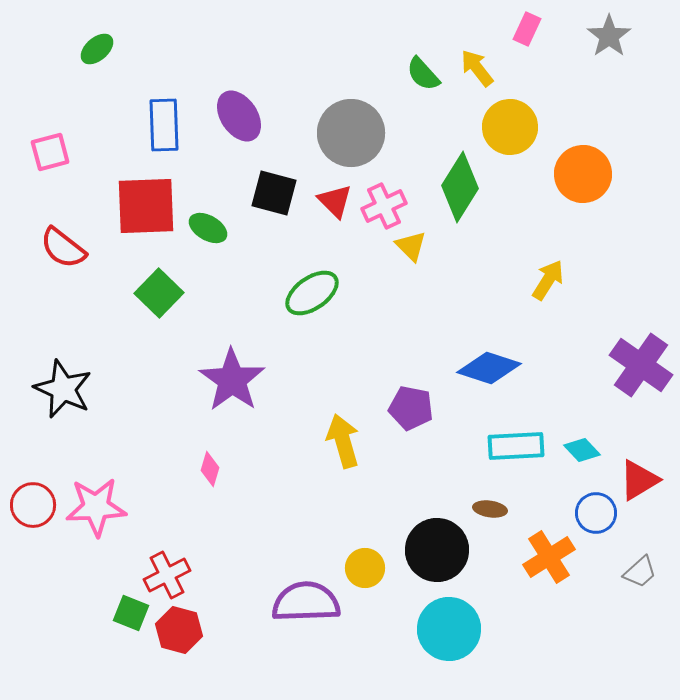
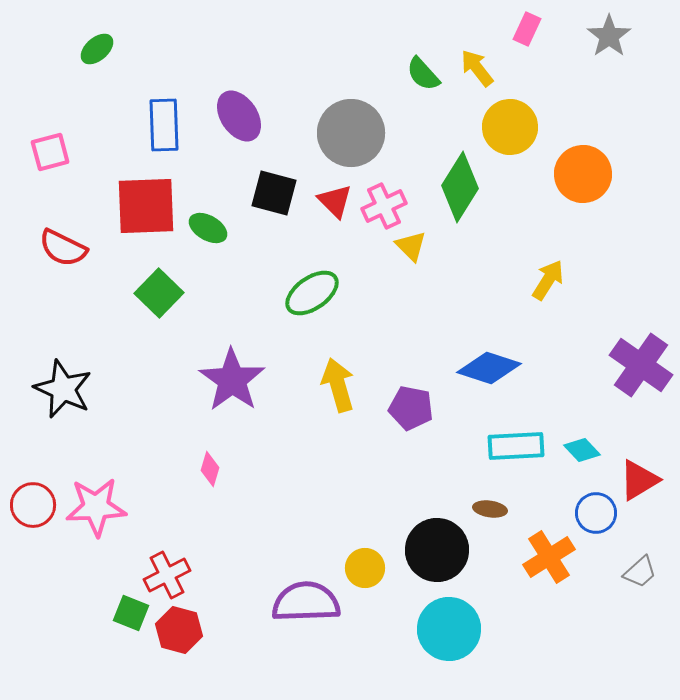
red semicircle at (63, 248): rotated 12 degrees counterclockwise
yellow arrow at (343, 441): moved 5 px left, 56 px up
